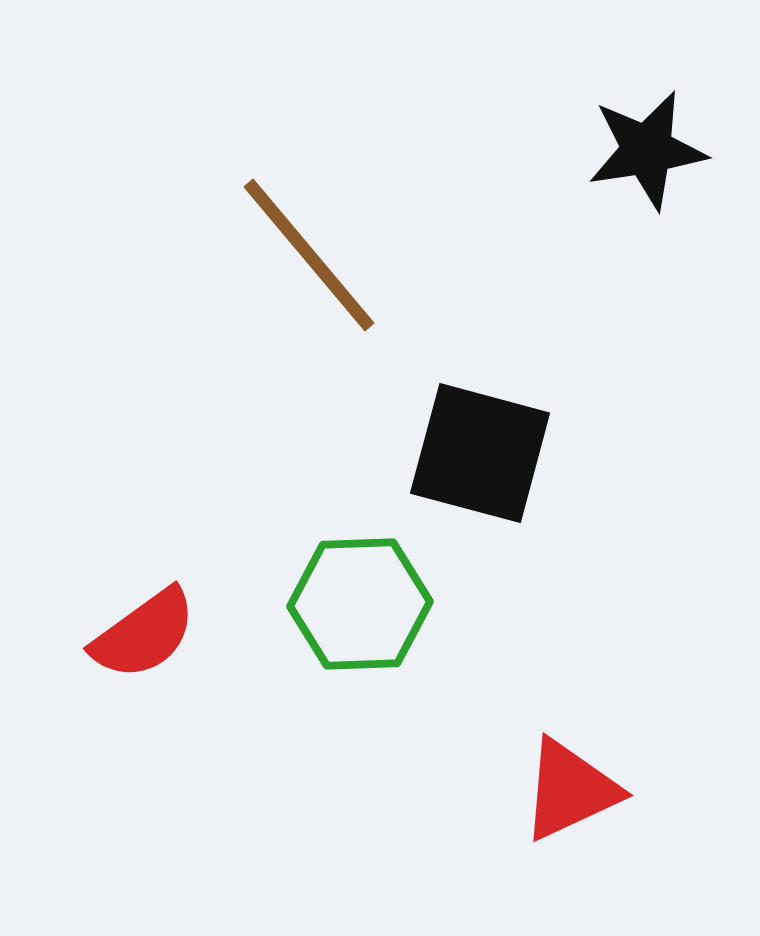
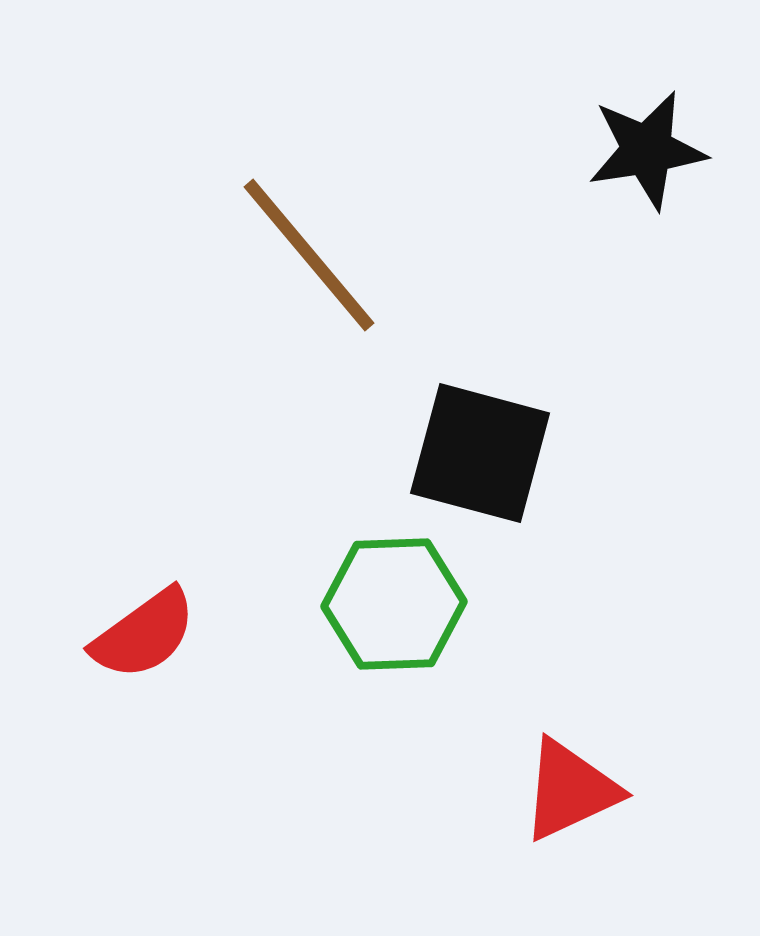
green hexagon: moved 34 px right
